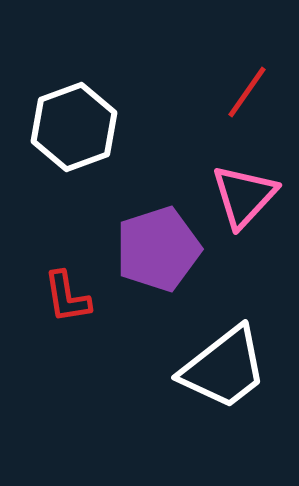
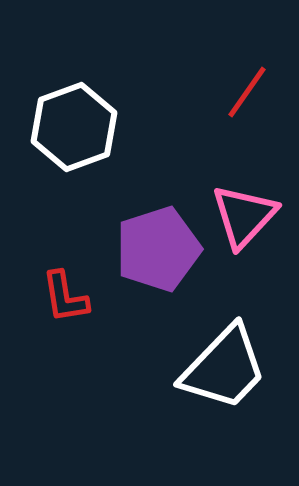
pink triangle: moved 20 px down
red L-shape: moved 2 px left
white trapezoid: rotated 8 degrees counterclockwise
